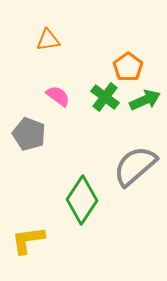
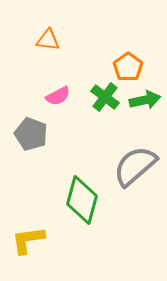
orange triangle: rotated 15 degrees clockwise
pink semicircle: rotated 115 degrees clockwise
green arrow: rotated 12 degrees clockwise
gray pentagon: moved 2 px right
green diamond: rotated 18 degrees counterclockwise
